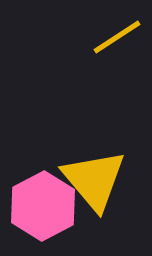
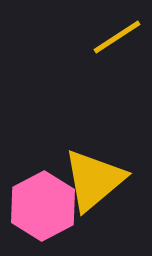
yellow triangle: rotated 30 degrees clockwise
